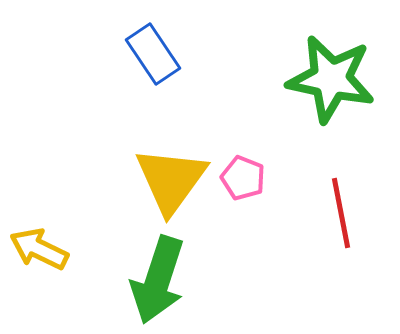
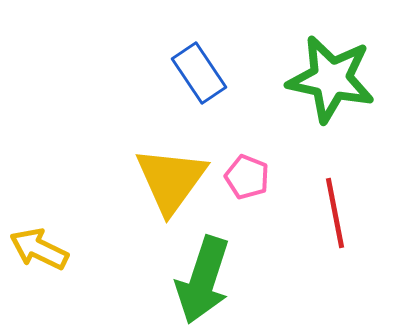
blue rectangle: moved 46 px right, 19 px down
pink pentagon: moved 4 px right, 1 px up
red line: moved 6 px left
green arrow: moved 45 px right
